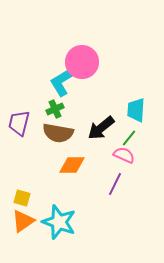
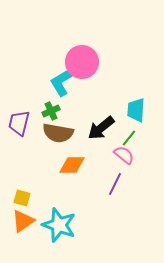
green cross: moved 4 px left, 2 px down
pink semicircle: rotated 15 degrees clockwise
cyan star: moved 3 px down
